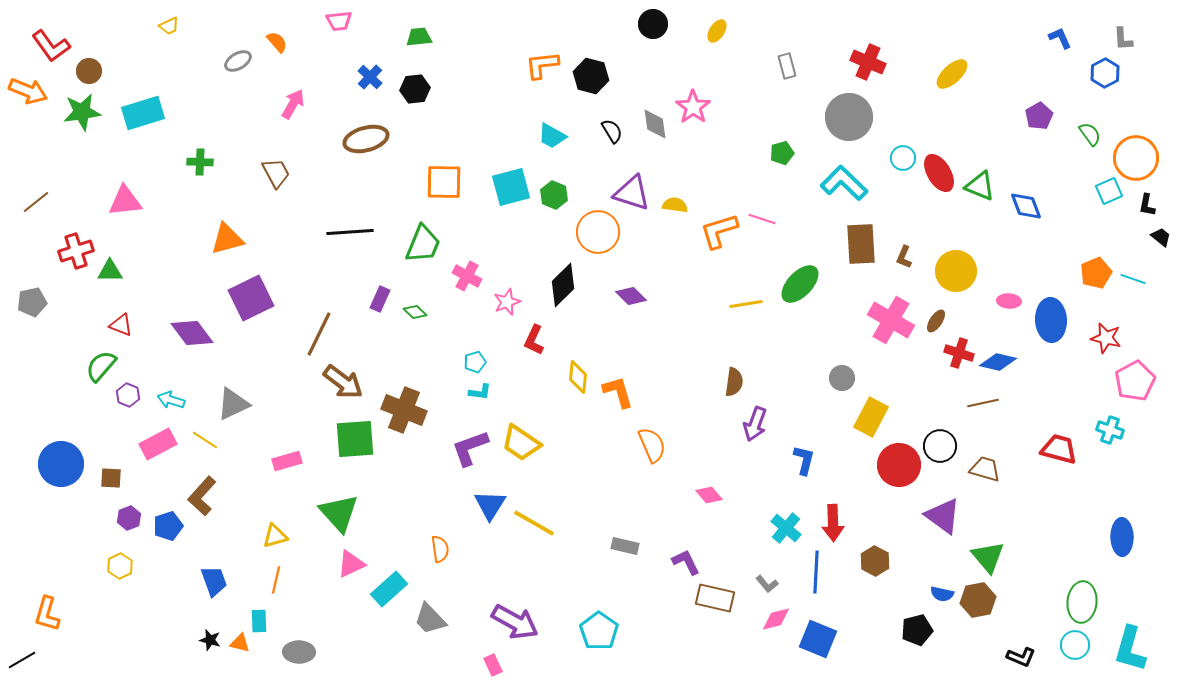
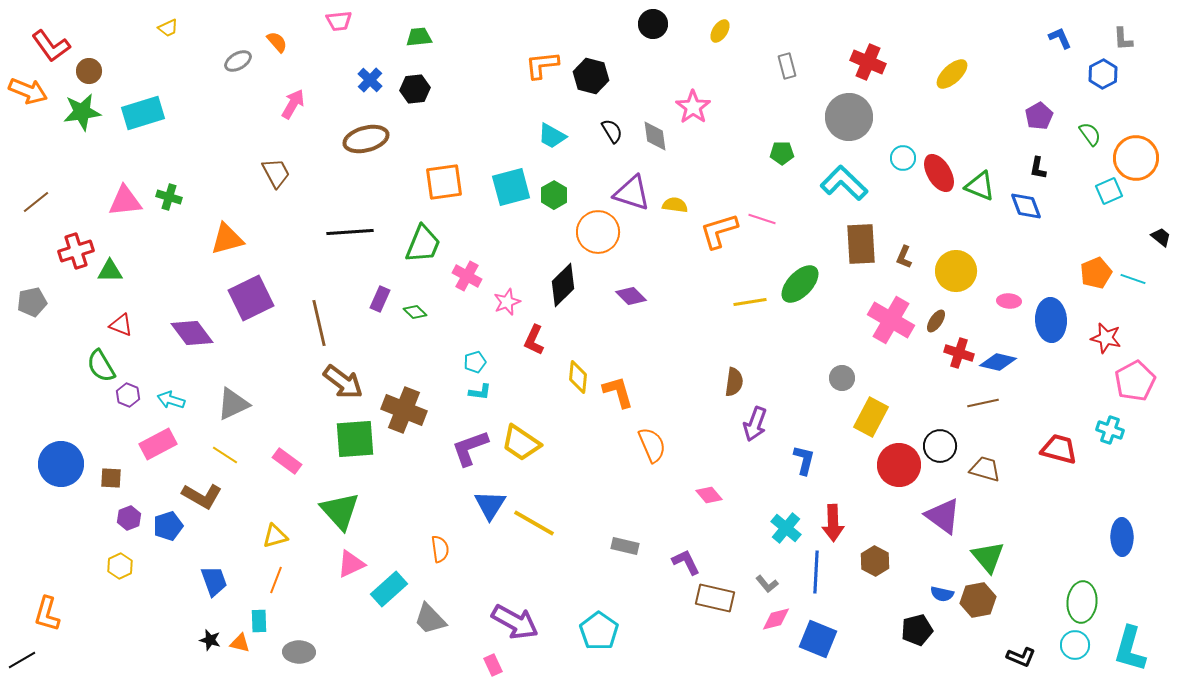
yellow trapezoid at (169, 26): moved 1 px left, 2 px down
yellow ellipse at (717, 31): moved 3 px right
blue hexagon at (1105, 73): moved 2 px left, 1 px down
blue cross at (370, 77): moved 3 px down
gray diamond at (655, 124): moved 12 px down
green pentagon at (782, 153): rotated 15 degrees clockwise
green cross at (200, 162): moved 31 px left, 35 px down; rotated 15 degrees clockwise
orange square at (444, 182): rotated 9 degrees counterclockwise
green hexagon at (554, 195): rotated 8 degrees clockwise
black L-shape at (1147, 205): moved 109 px left, 37 px up
yellow line at (746, 304): moved 4 px right, 2 px up
brown line at (319, 334): moved 11 px up; rotated 39 degrees counterclockwise
green semicircle at (101, 366): rotated 72 degrees counterclockwise
yellow line at (205, 440): moved 20 px right, 15 px down
pink rectangle at (287, 461): rotated 52 degrees clockwise
brown L-shape at (202, 496): rotated 102 degrees counterclockwise
green triangle at (339, 513): moved 1 px right, 2 px up
orange line at (276, 580): rotated 8 degrees clockwise
